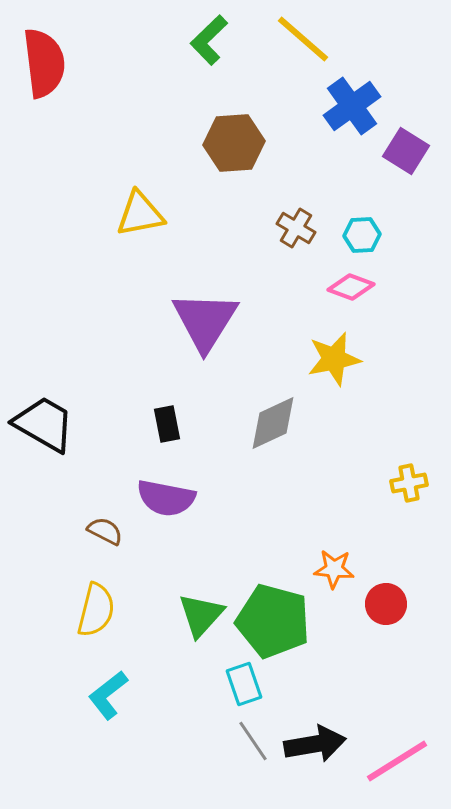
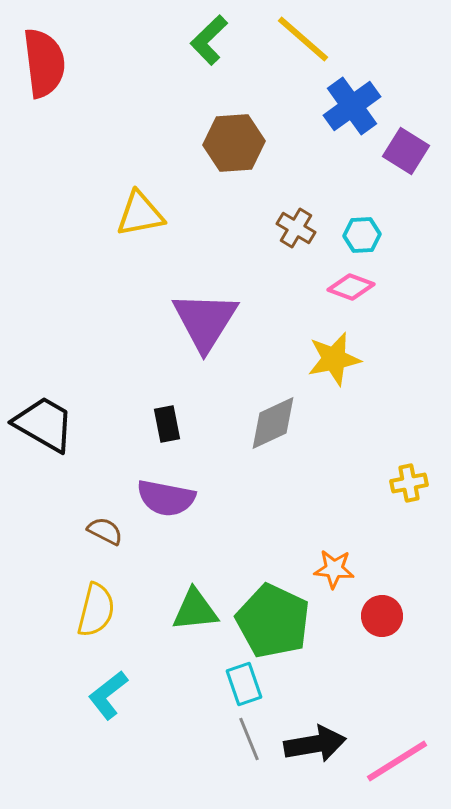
red circle: moved 4 px left, 12 px down
green triangle: moved 6 px left, 5 px up; rotated 42 degrees clockwise
green pentagon: rotated 10 degrees clockwise
gray line: moved 4 px left, 2 px up; rotated 12 degrees clockwise
